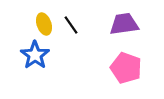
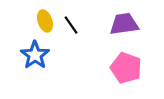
yellow ellipse: moved 1 px right, 3 px up
